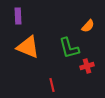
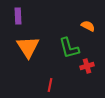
orange semicircle: rotated 104 degrees counterclockwise
orange triangle: rotated 35 degrees clockwise
red line: moved 2 px left; rotated 24 degrees clockwise
